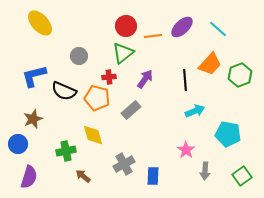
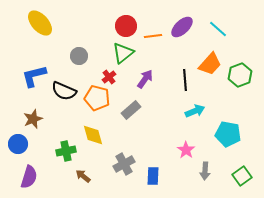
red cross: rotated 32 degrees counterclockwise
